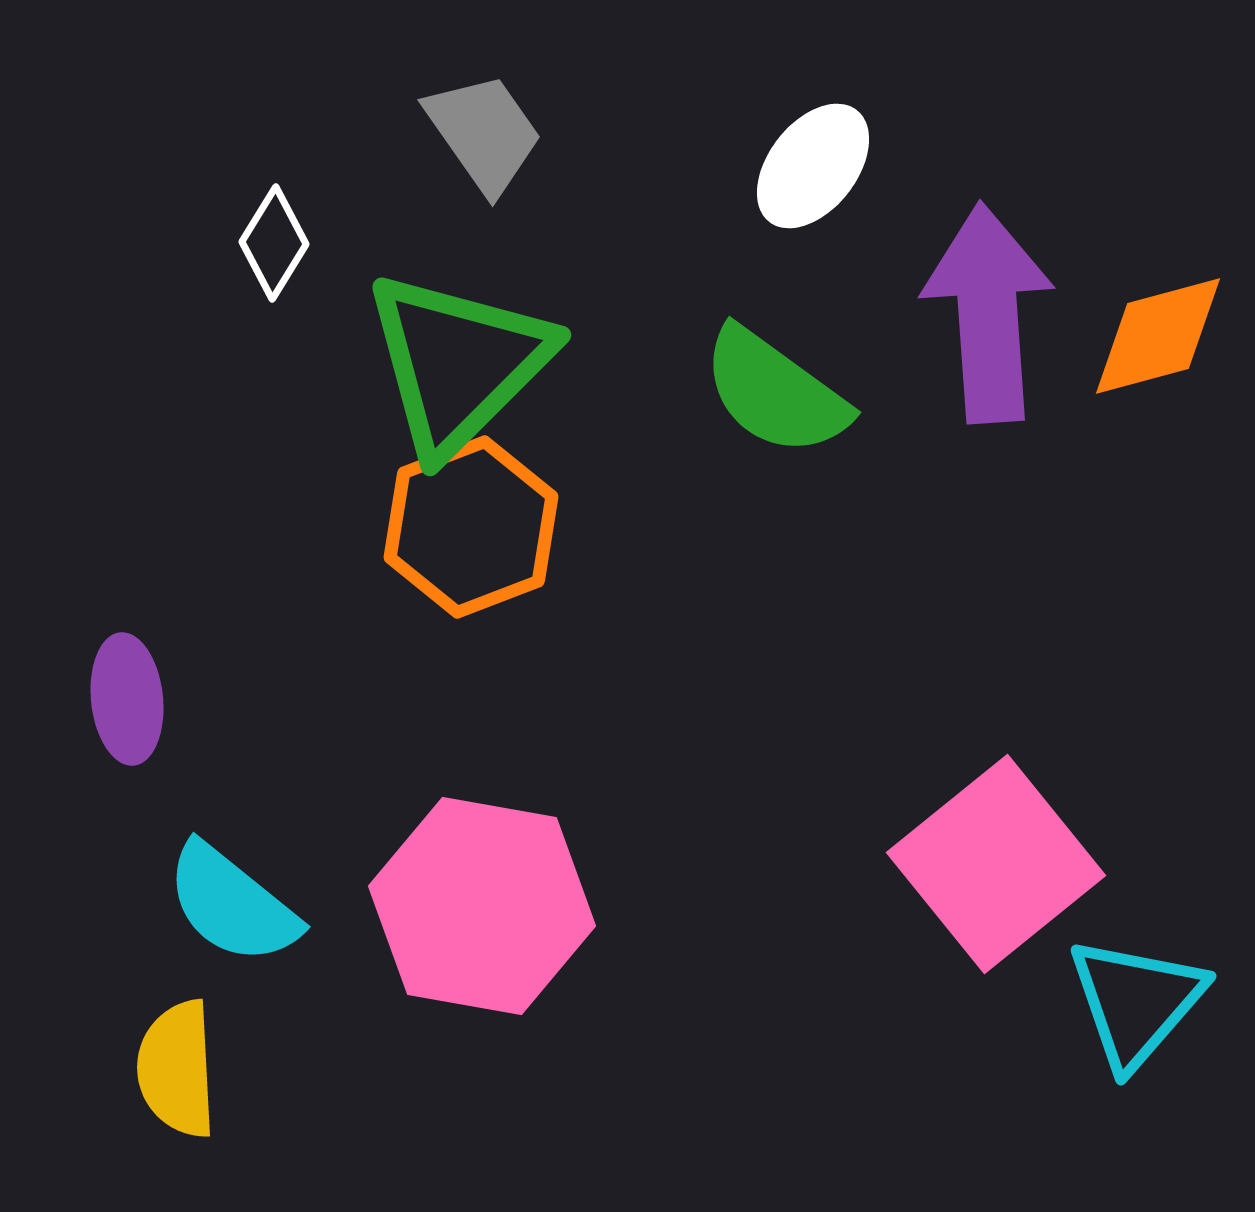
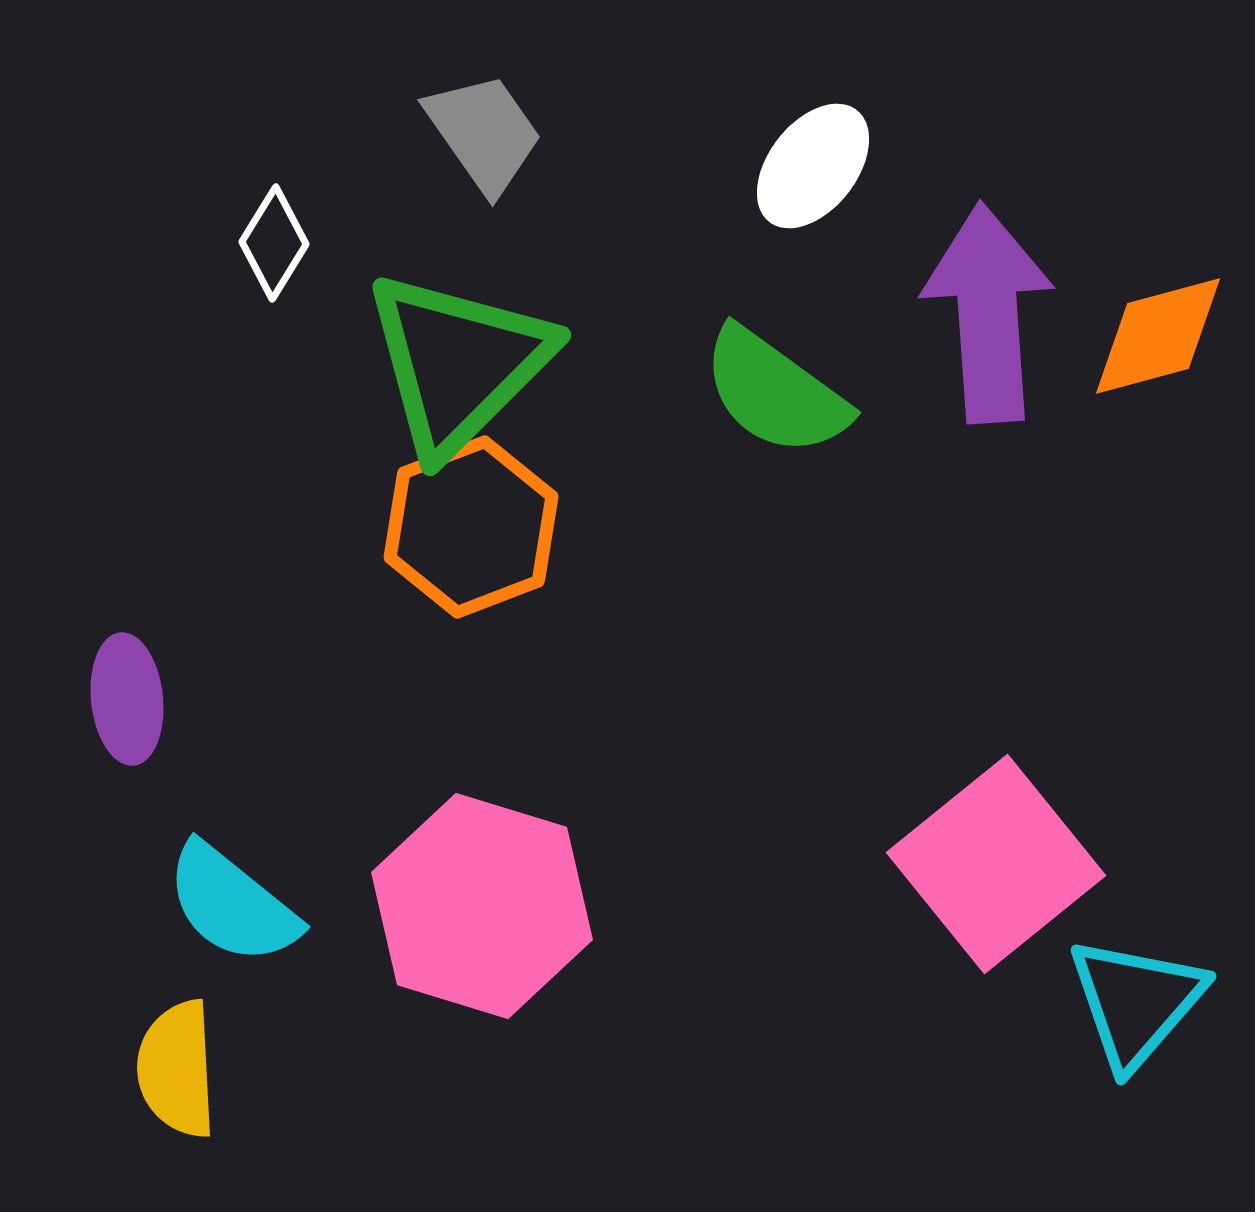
pink hexagon: rotated 7 degrees clockwise
